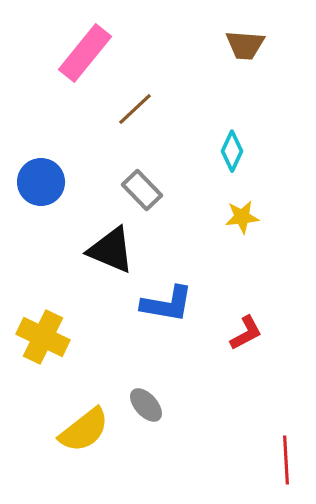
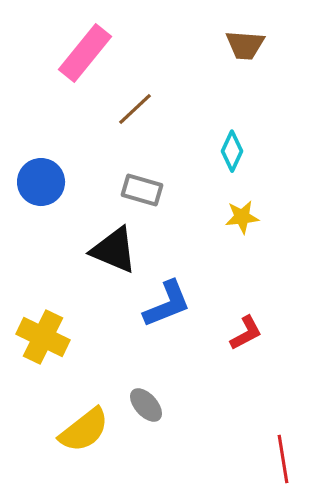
gray rectangle: rotated 30 degrees counterclockwise
black triangle: moved 3 px right
blue L-shape: rotated 32 degrees counterclockwise
red line: moved 3 px left, 1 px up; rotated 6 degrees counterclockwise
